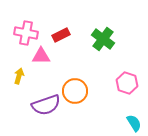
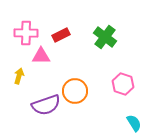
pink cross: rotated 10 degrees counterclockwise
green cross: moved 2 px right, 2 px up
pink hexagon: moved 4 px left, 1 px down
